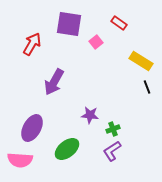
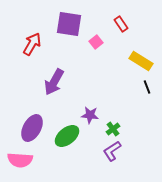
red rectangle: moved 2 px right, 1 px down; rotated 21 degrees clockwise
green cross: rotated 16 degrees counterclockwise
green ellipse: moved 13 px up
